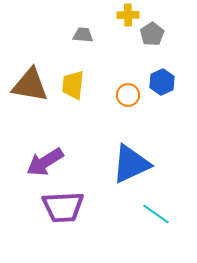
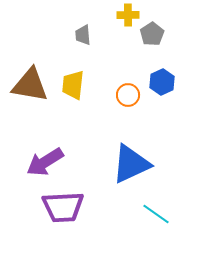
gray trapezoid: rotated 100 degrees counterclockwise
